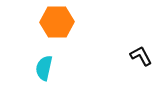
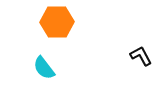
cyan semicircle: rotated 50 degrees counterclockwise
